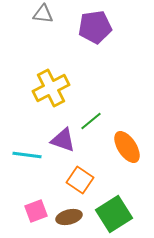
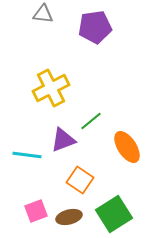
purple triangle: rotated 40 degrees counterclockwise
